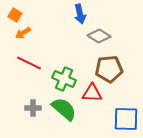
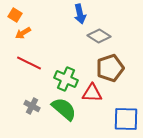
brown pentagon: moved 1 px right, 1 px up; rotated 12 degrees counterclockwise
green cross: moved 2 px right
gray cross: moved 1 px left, 2 px up; rotated 28 degrees clockwise
